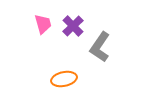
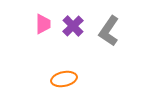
pink trapezoid: rotated 15 degrees clockwise
gray L-shape: moved 9 px right, 16 px up
